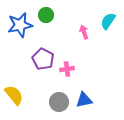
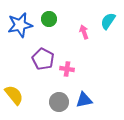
green circle: moved 3 px right, 4 px down
pink cross: rotated 16 degrees clockwise
